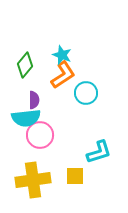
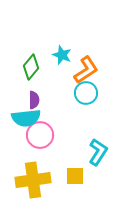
green diamond: moved 6 px right, 2 px down
orange L-shape: moved 23 px right, 5 px up
cyan L-shape: moved 1 px left; rotated 40 degrees counterclockwise
